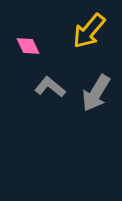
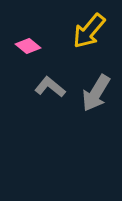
pink diamond: rotated 25 degrees counterclockwise
